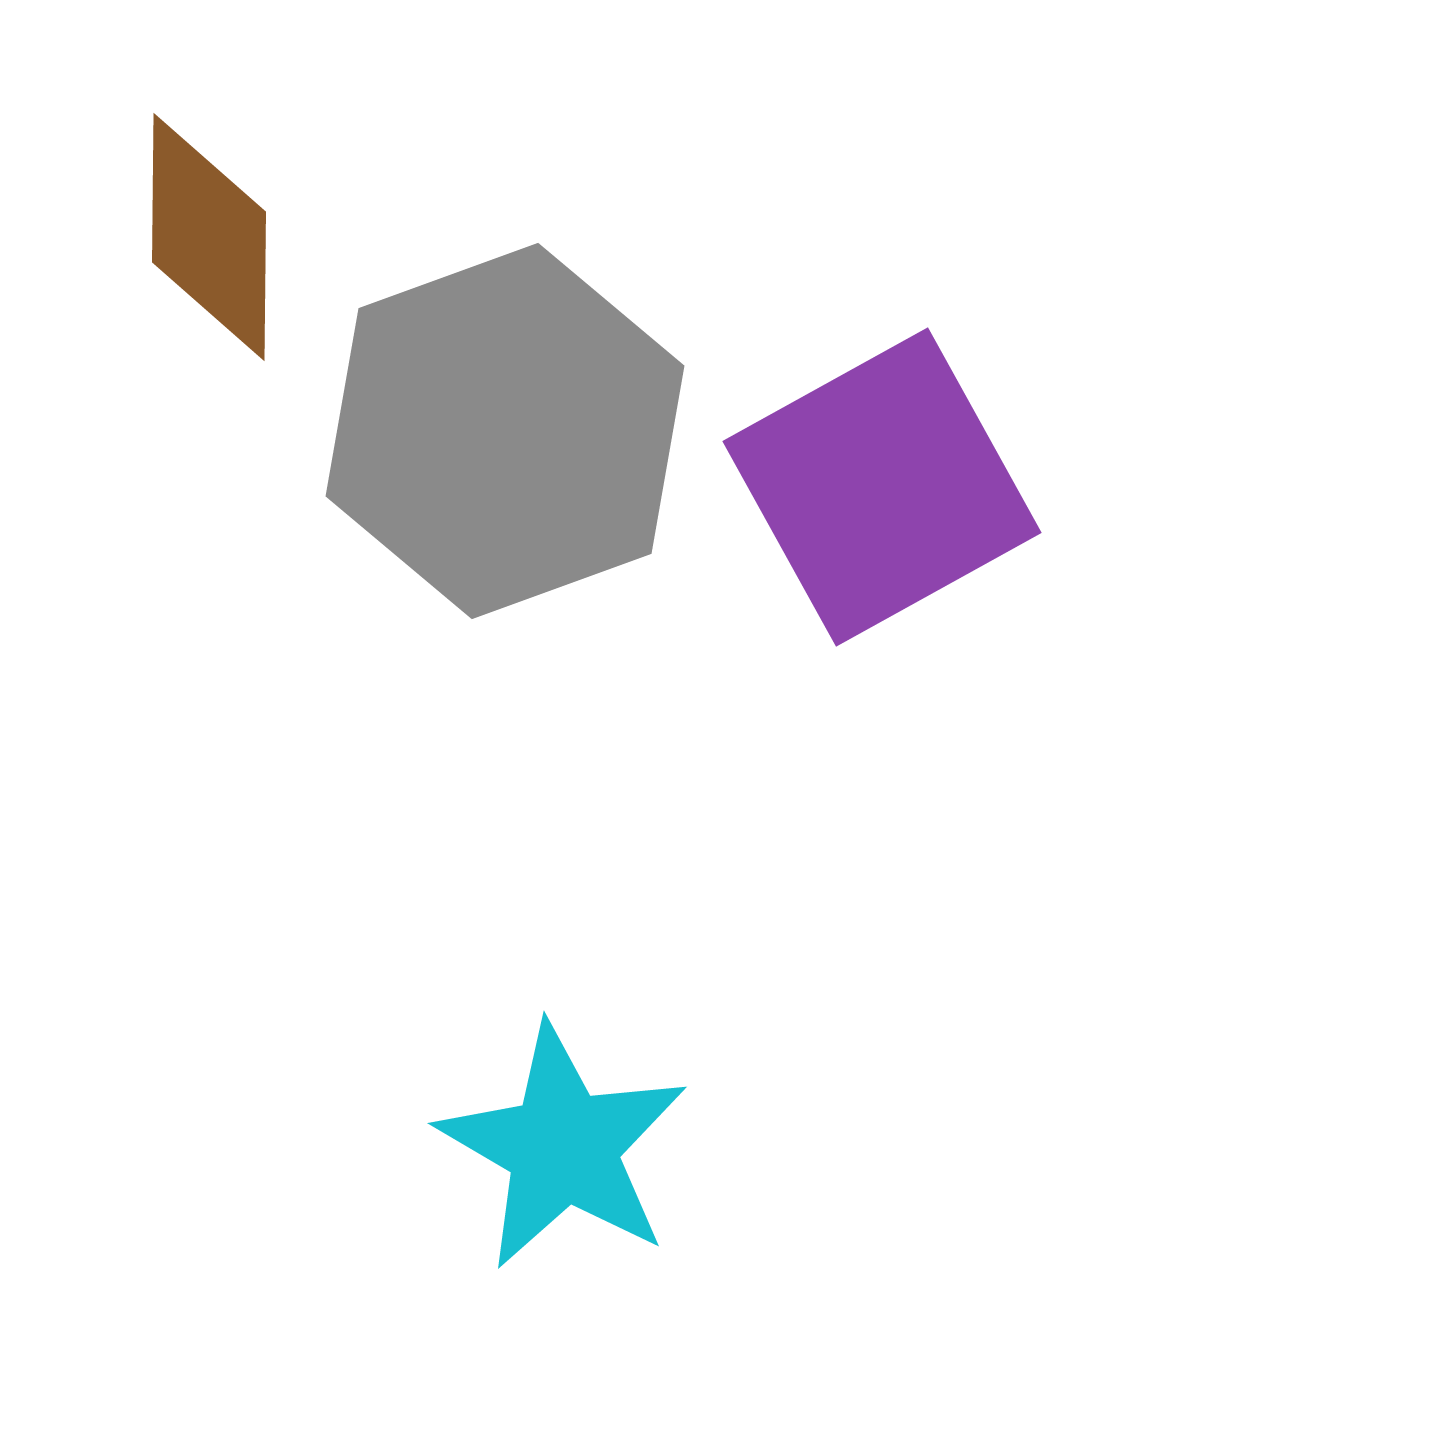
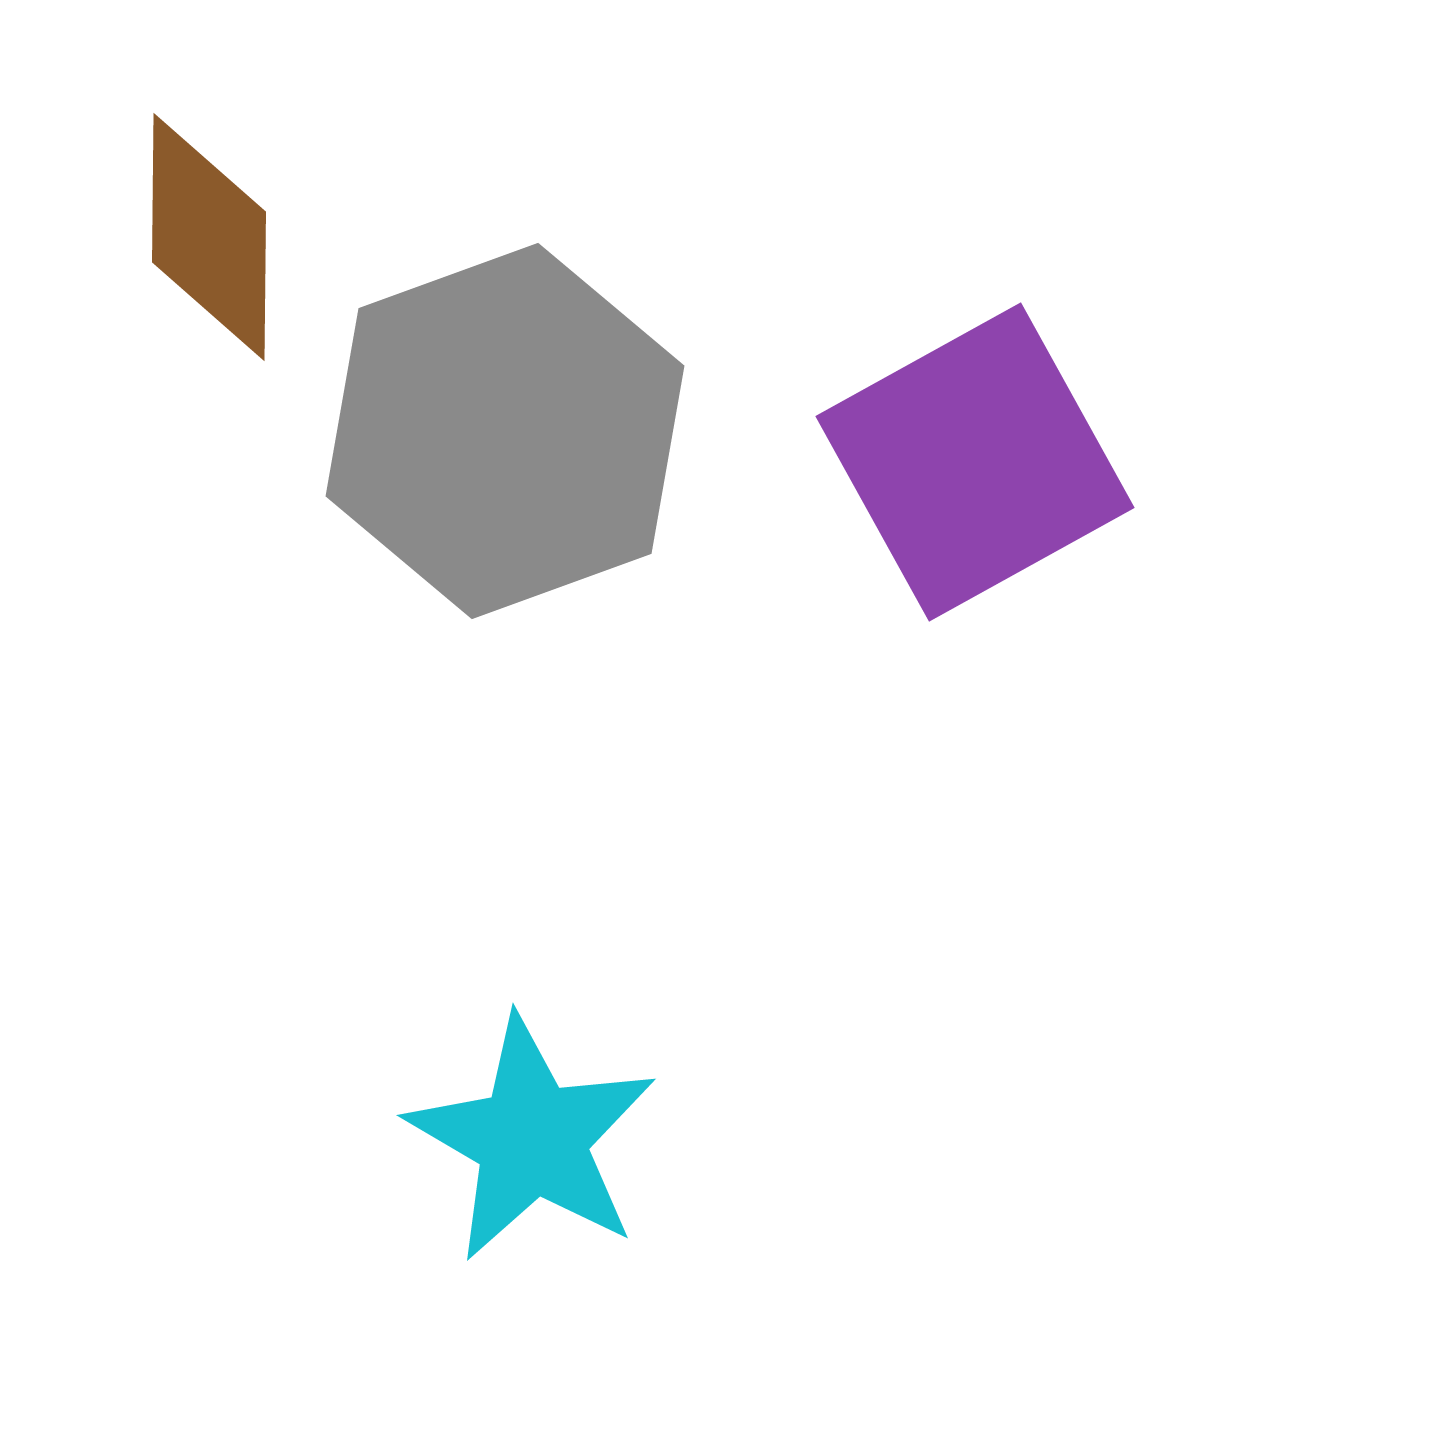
purple square: moved 93 px right, 25 px up
cyan star: moved 31 px left, 8 px up
